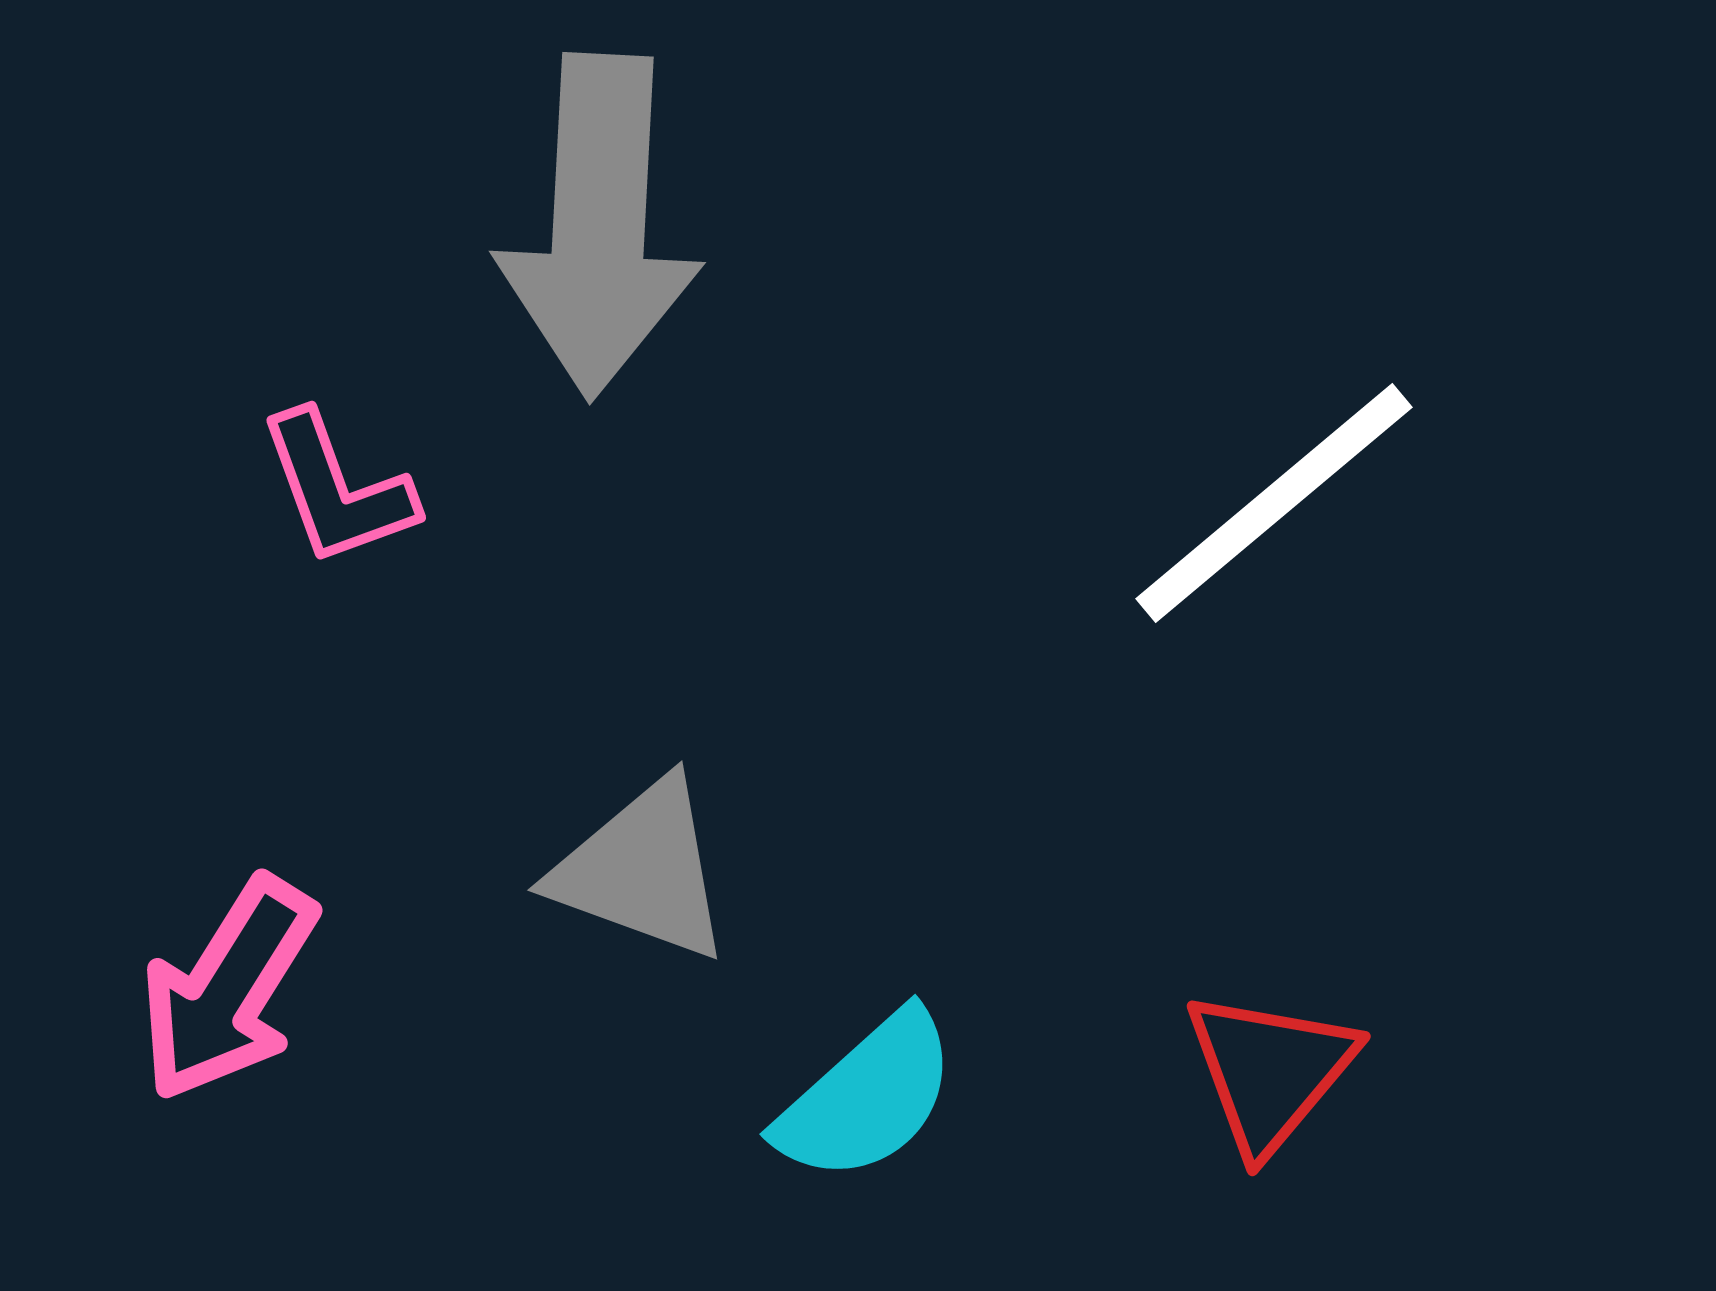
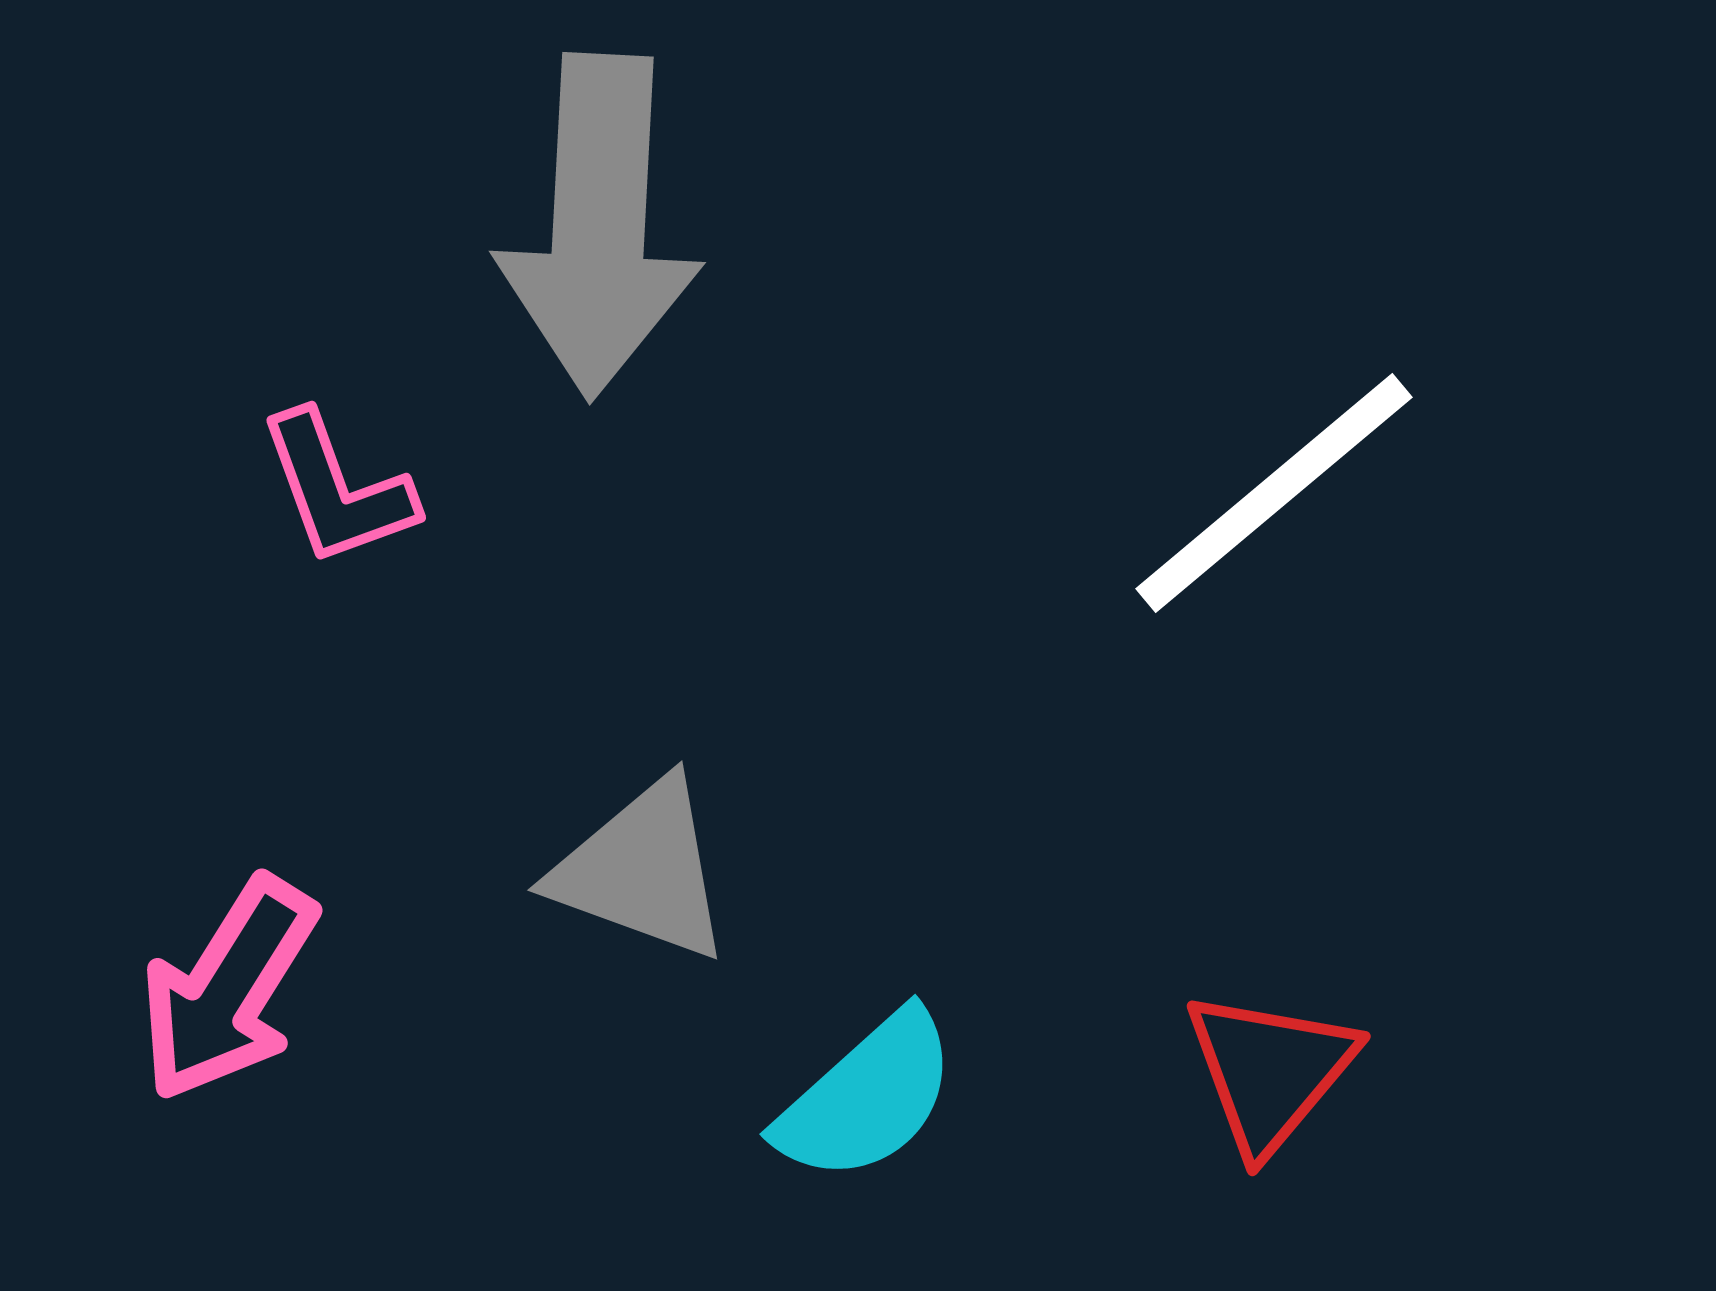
white line: moved 10 px up
